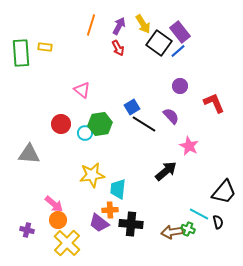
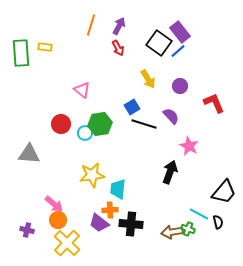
yellow arrow: moved 5 px right, 55 px down
black line: rotated 15 degrees counterclockwise
black arrow: moved 4 px right, 1 px down; rotated 30 degrees counterclockwise
